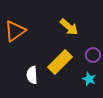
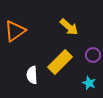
cyan star: moved 4 px down
